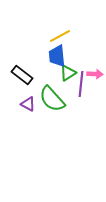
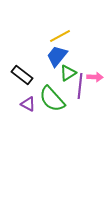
blue trapezoid: rotated 45 degrees clockwise
pink arrow: moved 3 px down
purple line: moved 1 px left, 2 px down
